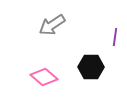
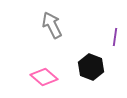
gray arrow: rotated 96 degrees clockwise
black hexagon: rotated 20 degrees clockwise
